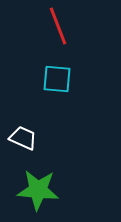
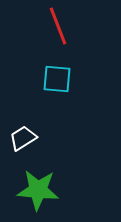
white trapezoid: rotated 56 degrees counterclockwise
